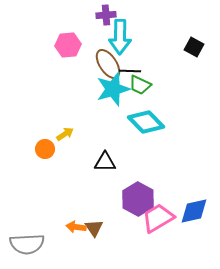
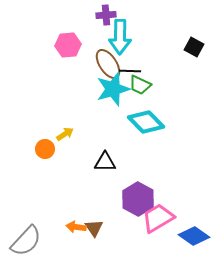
blue diamond: moved 25 px down; rotated 48 degrees clockwise
gray semicircle: moved 1 px left, 3 px up; rotated 44 degrees counterclockwise
